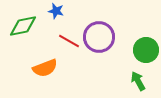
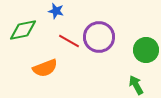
green diamond: moved 4 px down
green arrow: moved 2 px left, 4 px down
